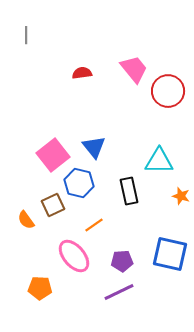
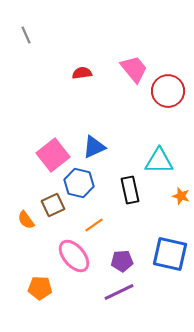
gray line: rotated 24 degrees counterclockwise
blue triangle: rotated 45 degrees clockwise
black rectangle: moved 1 px right, 1 px up
